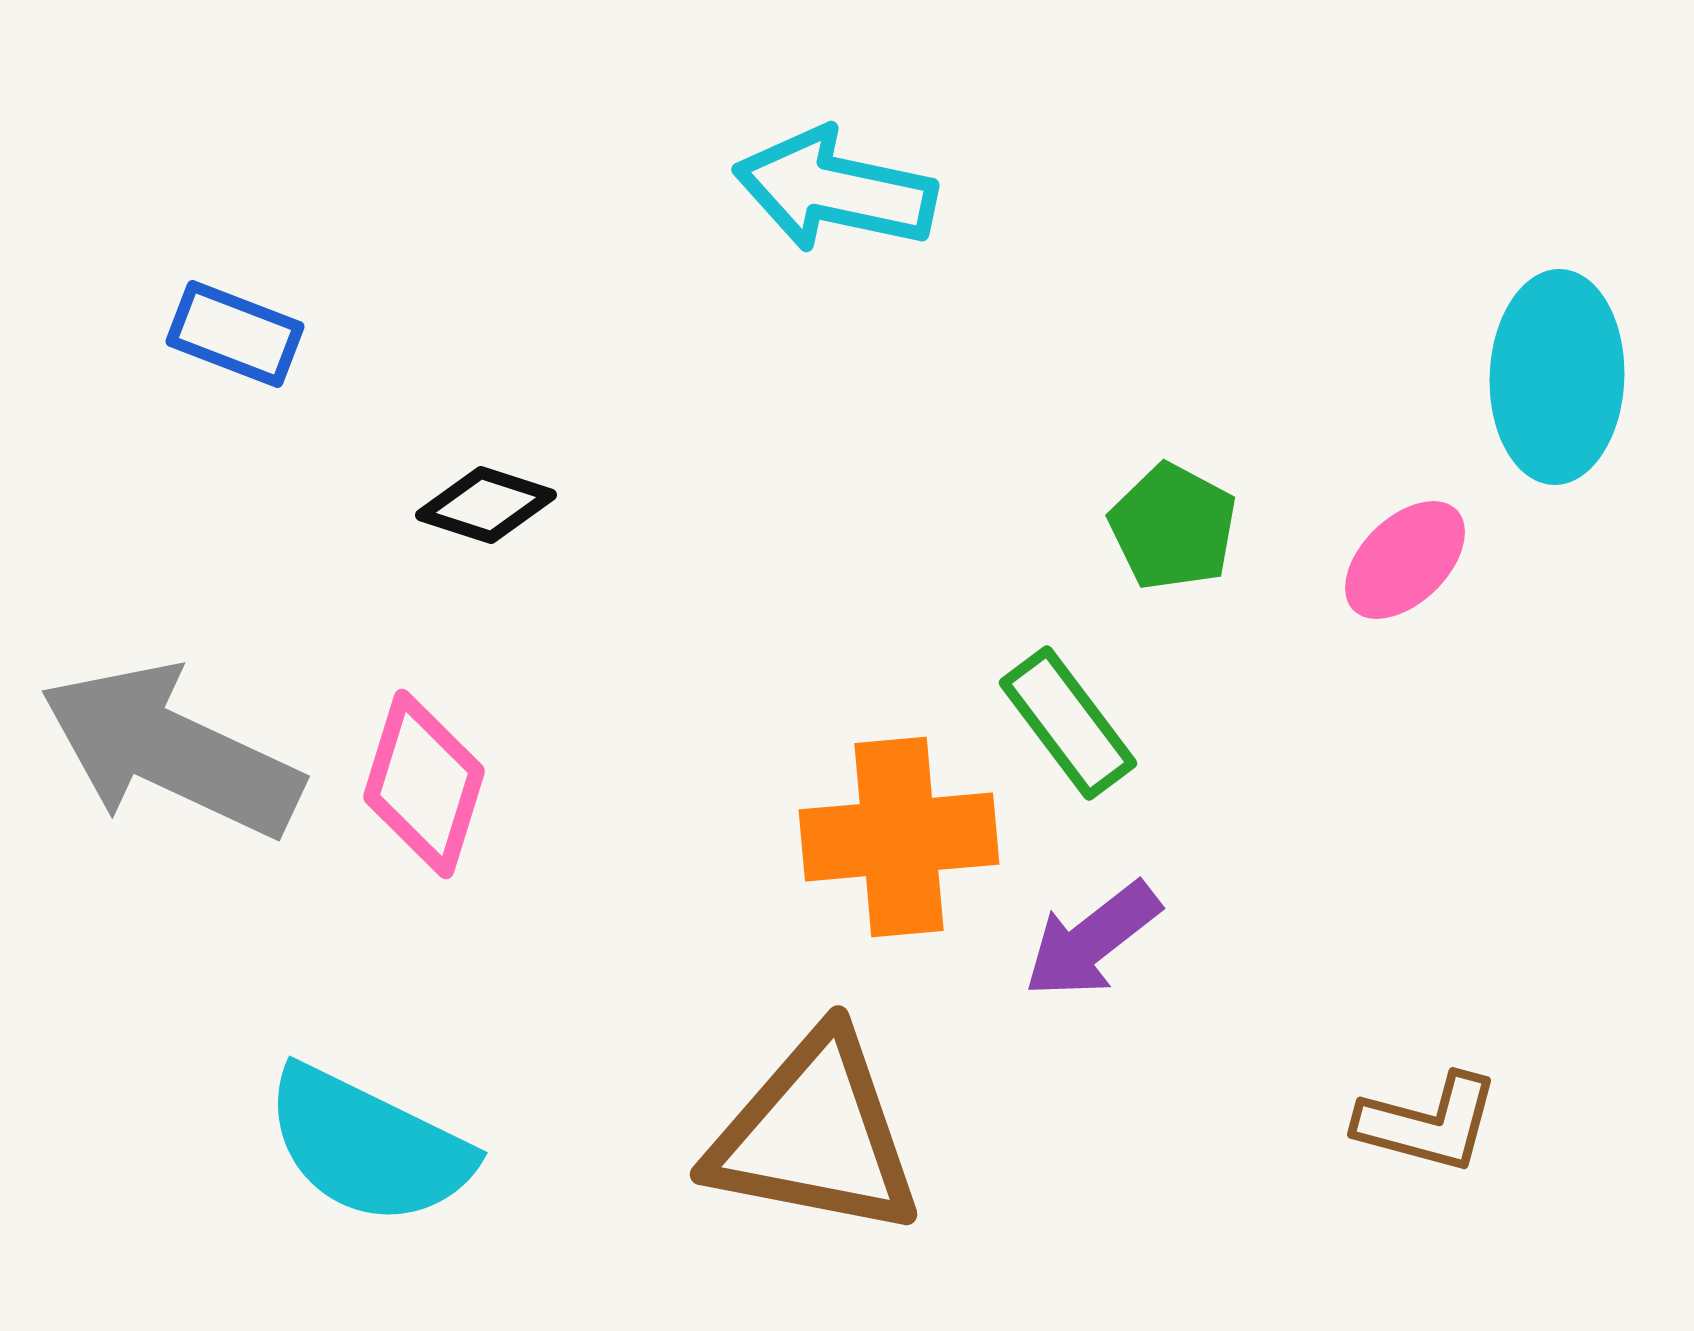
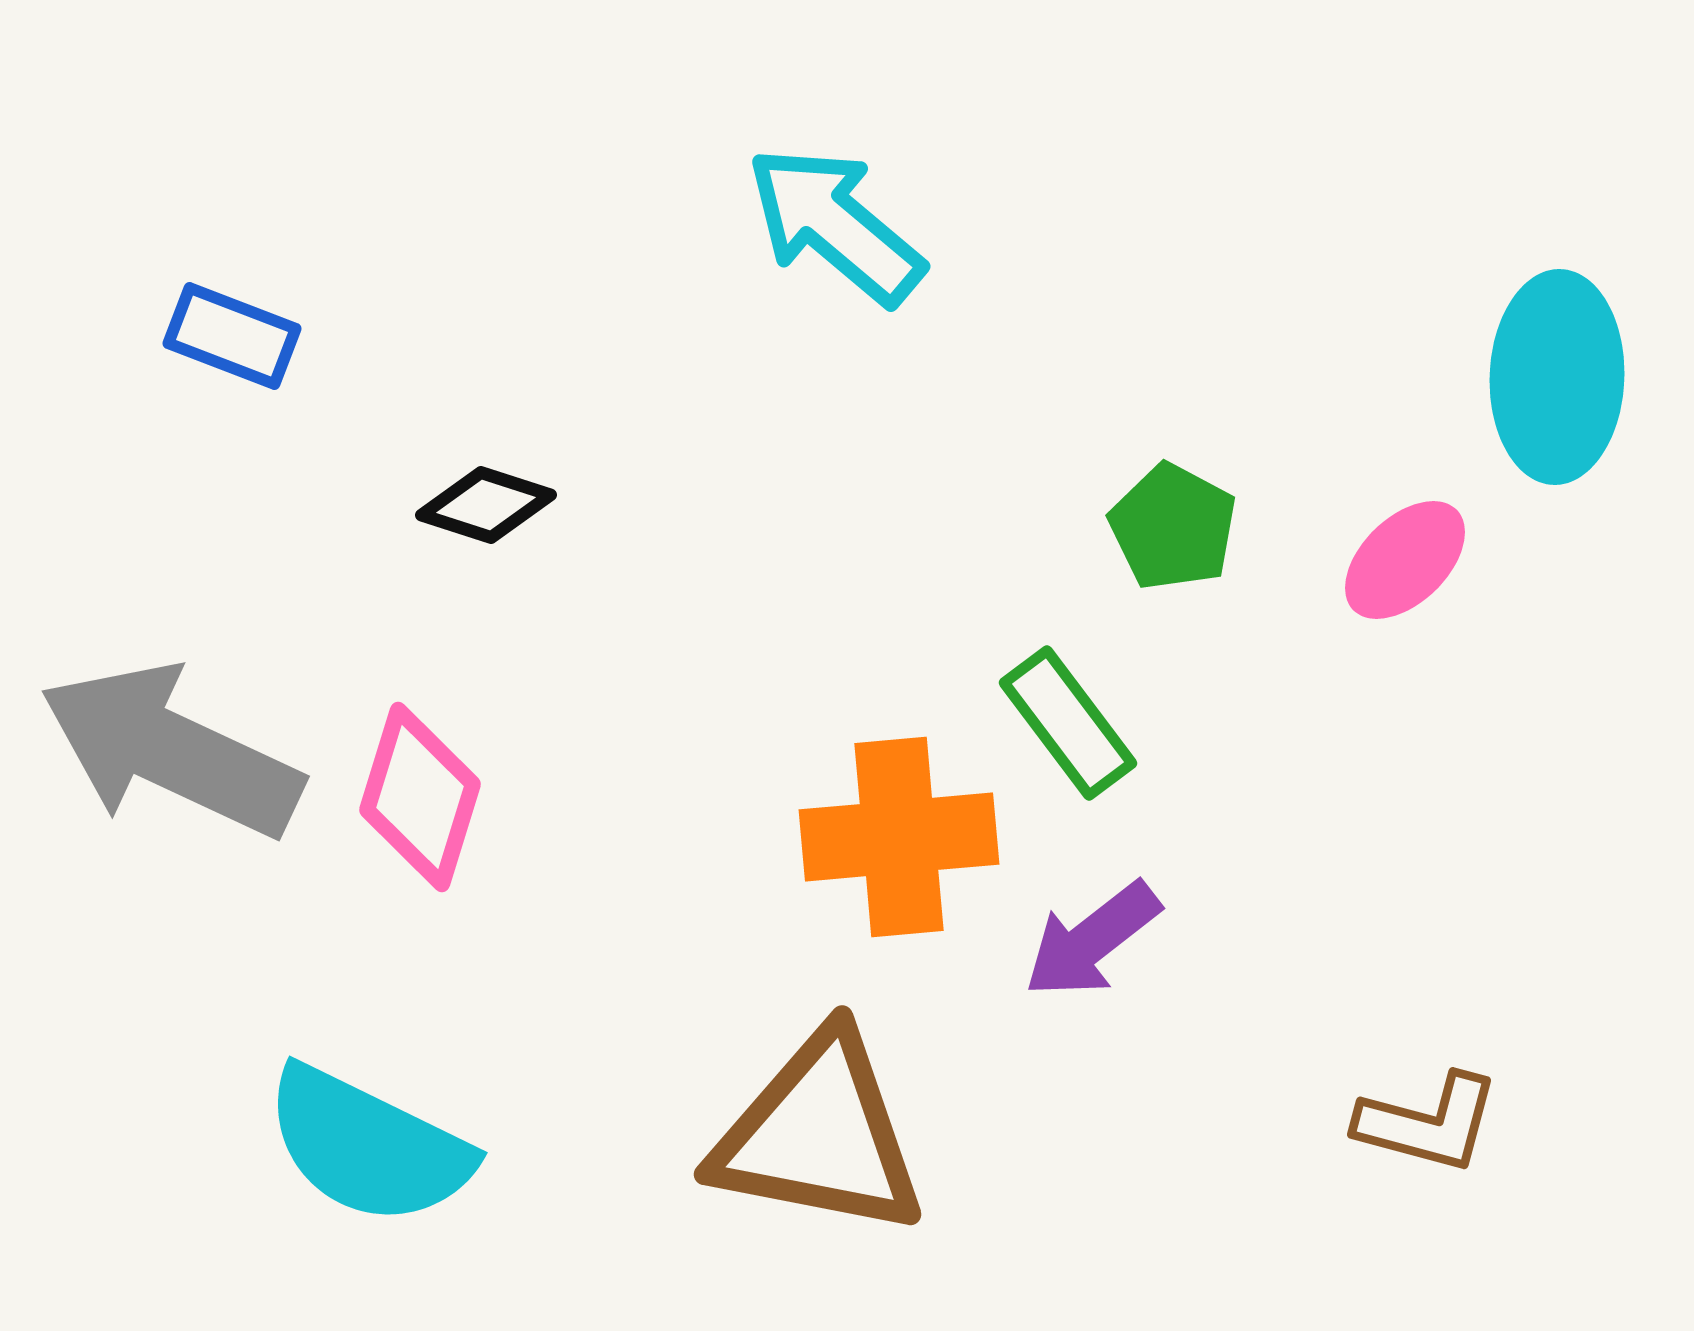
cyan arrow: moved 35 px down; rotated 28 degrees clockwise
blue rectangle: moved 3 px left, 2 px down
pink diamond: moved 4 px left, 13 px down
brown triangle: moved 4 px right
